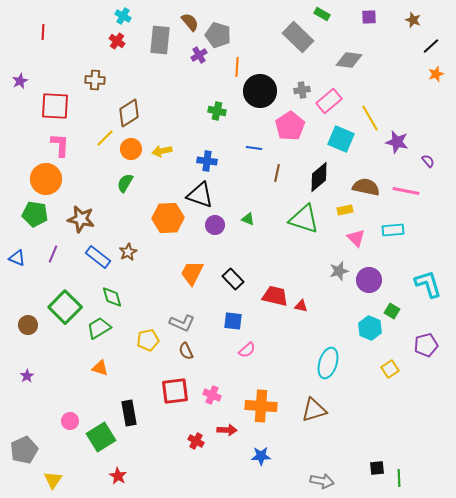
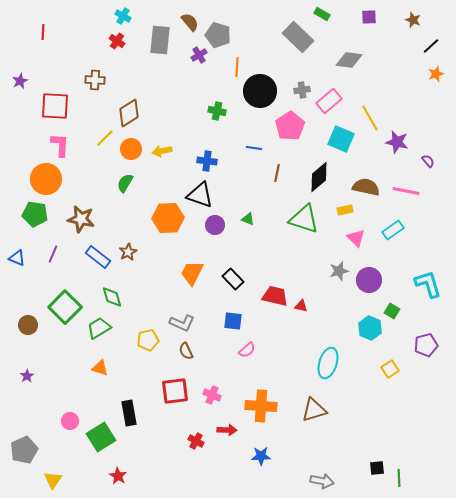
cyan rectangle at (393, 230): rotated 30 degrees counterclockwise
